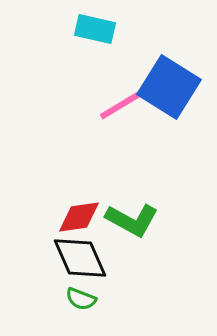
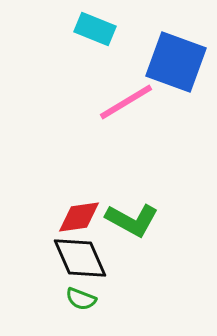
cyan rectangle: rotated 9 degrees clockwise
blue square: moved 7 px right, 25 px up; rotated 12 degrees counterclockwise
